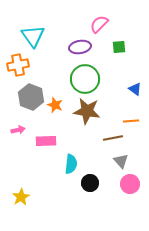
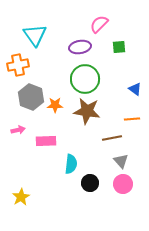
cyan triangle: moved 2 px right, 1 px up
orange star: rotated 21 degrees counterclockwise
orange line: moved 1 px right, 2 px up
brown line: moved 1 px left
pink circle: moved 7 px left
